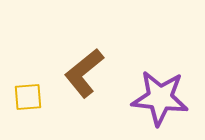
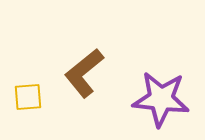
purple star: moved 1 px right, 1 px down
